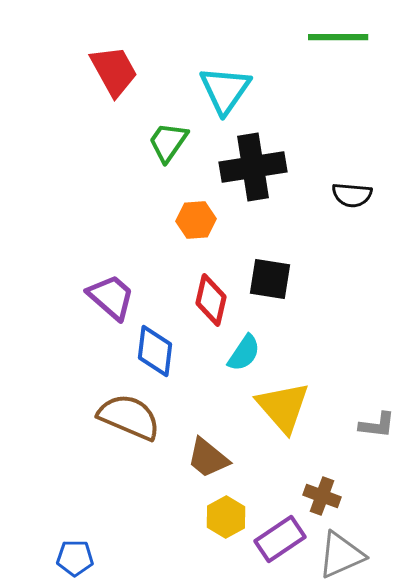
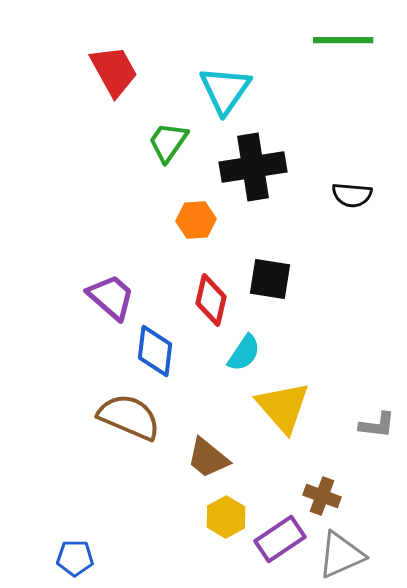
green line: moved 5 px right, 3 px down
